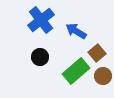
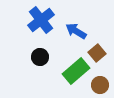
brown circle: moved 3 px left, 9 px down
